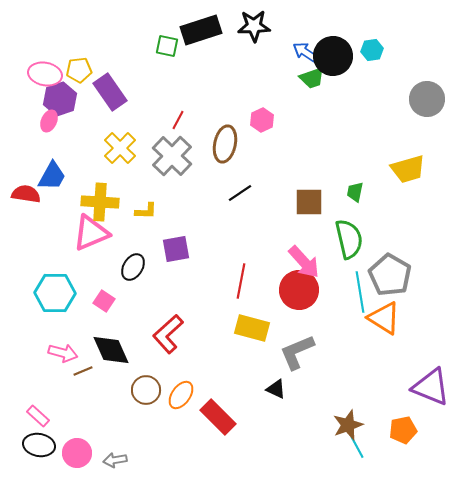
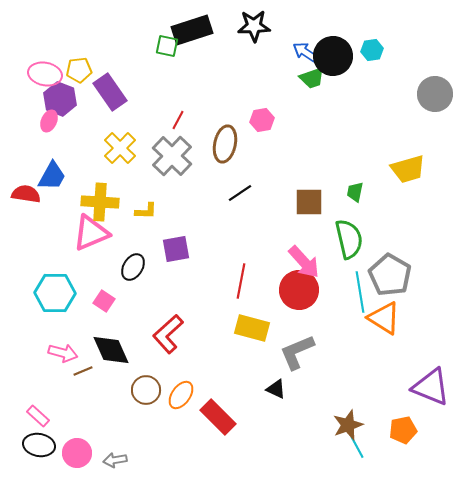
black rectangle at (201, 30): moved 9 px left
purple hexagon at (60, 99): rotated 20 degrees counterclockwise
gray circle at (427, 99): moved 8 px right, 5 px up
pink hexagon at (262, 120): rotated 15 degrees clockwise
